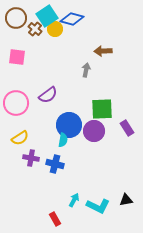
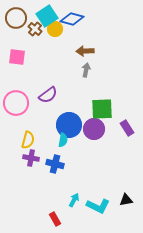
brown arrow: moved 18 px left
purple circle: moved 2 px up
yellow semicircle: moved 8 px right, 2 px down; rotated 42 degrees counterclockwise
